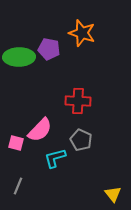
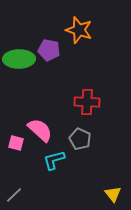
orange star: moved 3 px left, 3 px up
purple pentagon: moved 1 px down
green ellipse: moved 2 px down
red cross: moved 9 px right, 1 px down
pink semicircle: rotated 92 degrees counterclockwise
gray pentagon: moved 1 px left, 1 px up
cyan L-shape: moved 1 px left, 2 px down
gray line: moved 4 px left, 9 px down; rotated 24 degrees clockwise
